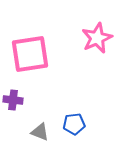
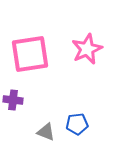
pink star: moved 10 px left, 11 px down
blue pentagon: moved 3 px right
gray triangle: moved 6 px right
